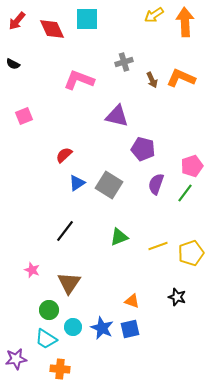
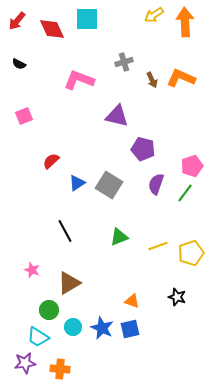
black semicircle: moved 6 px right
red semicircle: moved 13 px left, 6 px down
black line: rotated 65 degrees counterclockwise
brown triangle: rotated 25 degrees clockwise
cyan trapezoid: moved 8 px left, 2 px up
purple star: moved 9 px right, 4 px down
